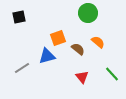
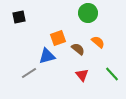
gray line: moved 7 px right, 5 px down
red triangle: moved 2 px up
